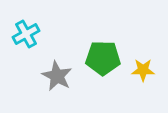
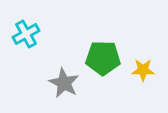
gray star: moved 7 px right, 7 px down
